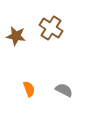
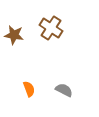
brown star: moved 2 px left, 1 px up
